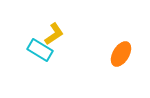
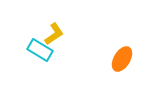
orange ellipse: moved 1 px right, 5 px down
